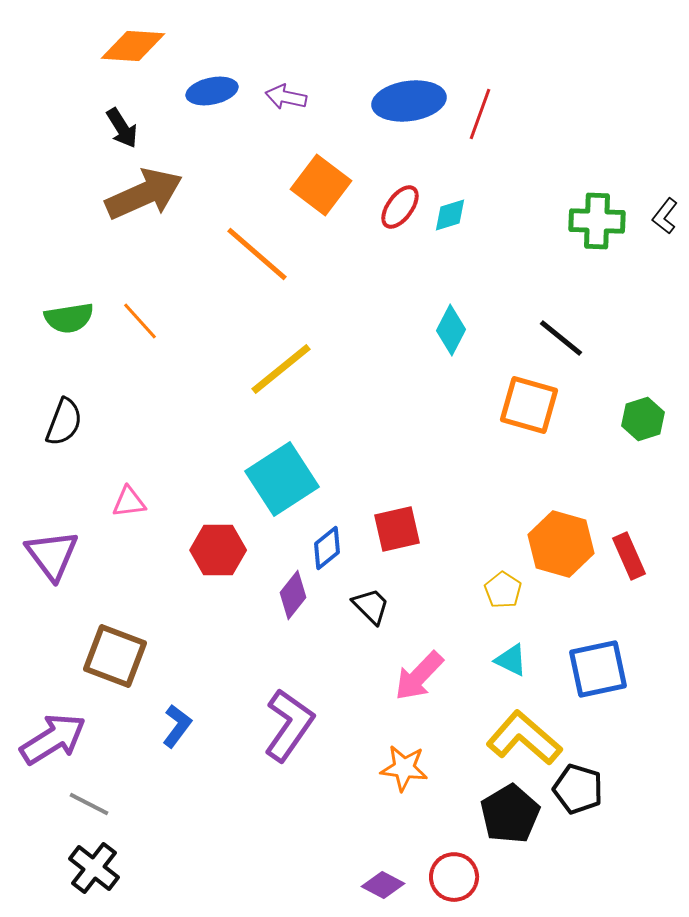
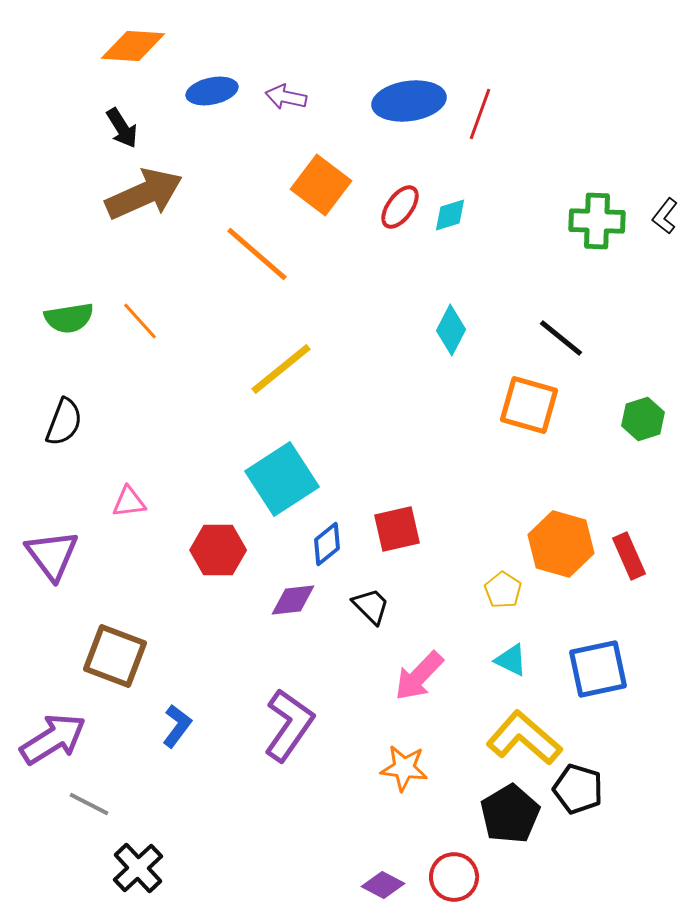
blue diamond at (327, 548): moved 4 px up
purple diamond at (293, 595): moved 5 px down; rotated 45 degrees clockwise
black cross at (94, 868): moved 44 px right; rotated 9 degrees clockwise
